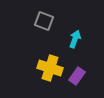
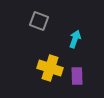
gray square: moved 5 px left
purple rectangle: rotated 36 degrees counterclockwise
